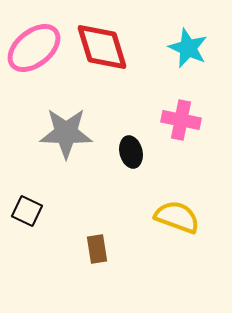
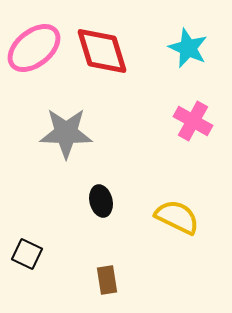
red diamond: moved 4 px down
pink cross: moved 12 px right, 1 px down; rotated 18 degrees clockwise
black ellipse: moved 30 px left, 49 px down
black square: moved 43 px down
yellow semicircle: rotated 6 degrees clockwise
brown rectangle: moved 10 px right, 31 px down
